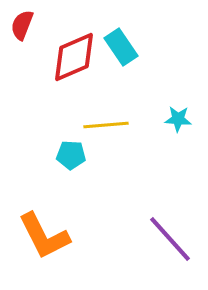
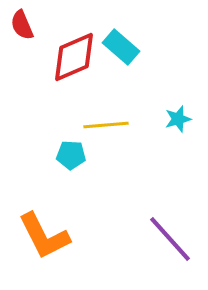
red semicircle: rotated 44 degrees counterclockwise
cyan rectangle: rotated 15 degrees counterclockwise
cyan star: rotated 20 degrees counterclockwise
